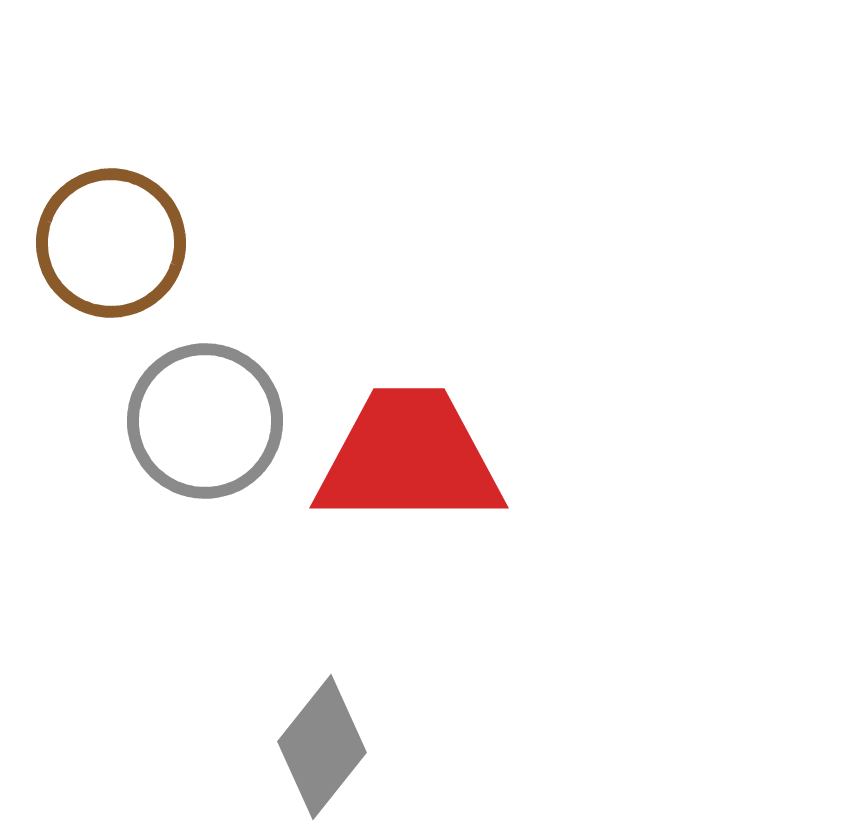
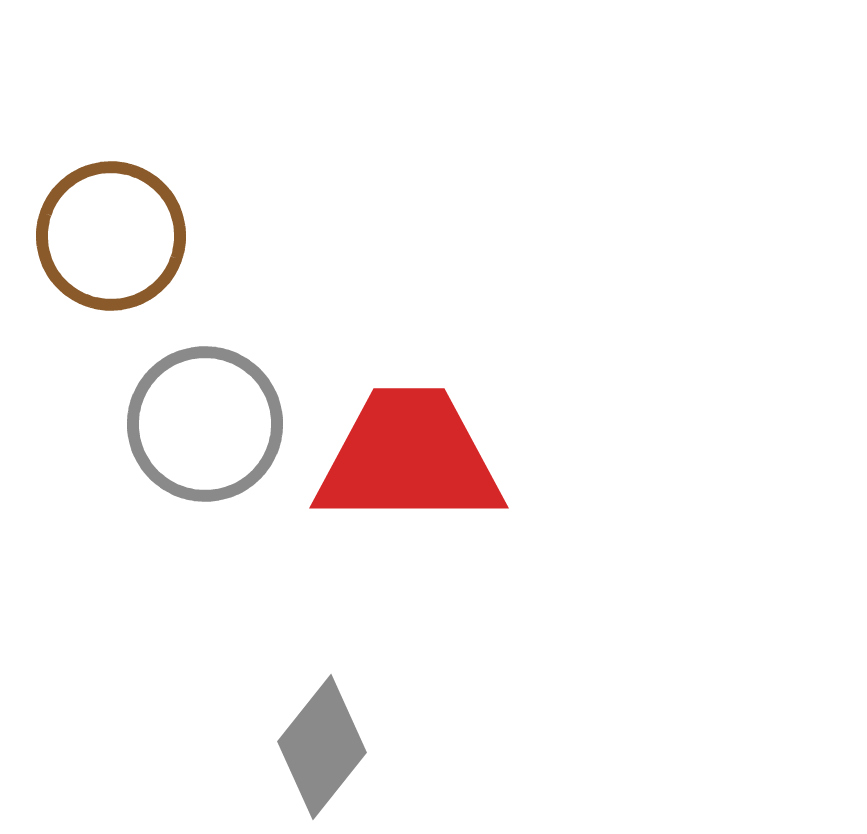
brown circle: moved 7 px up
gray circle: moved 3 px down
